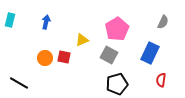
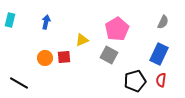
blue rectangle: moved 9 px right, 1 px down
red square: rotated 16 degrees counterclockwise
black pentagon: moved 18 px right, 3 px up
